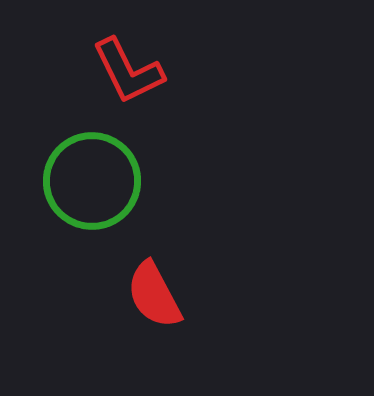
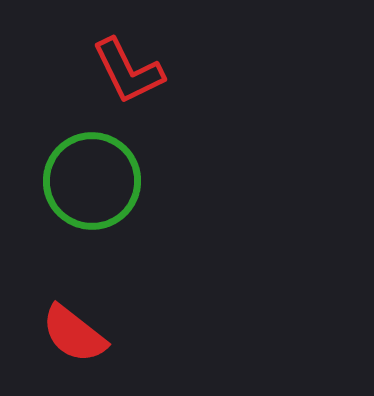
red semicircle: moved 80 px left, 39 px down; rotated 24 degrees counterclockwise
